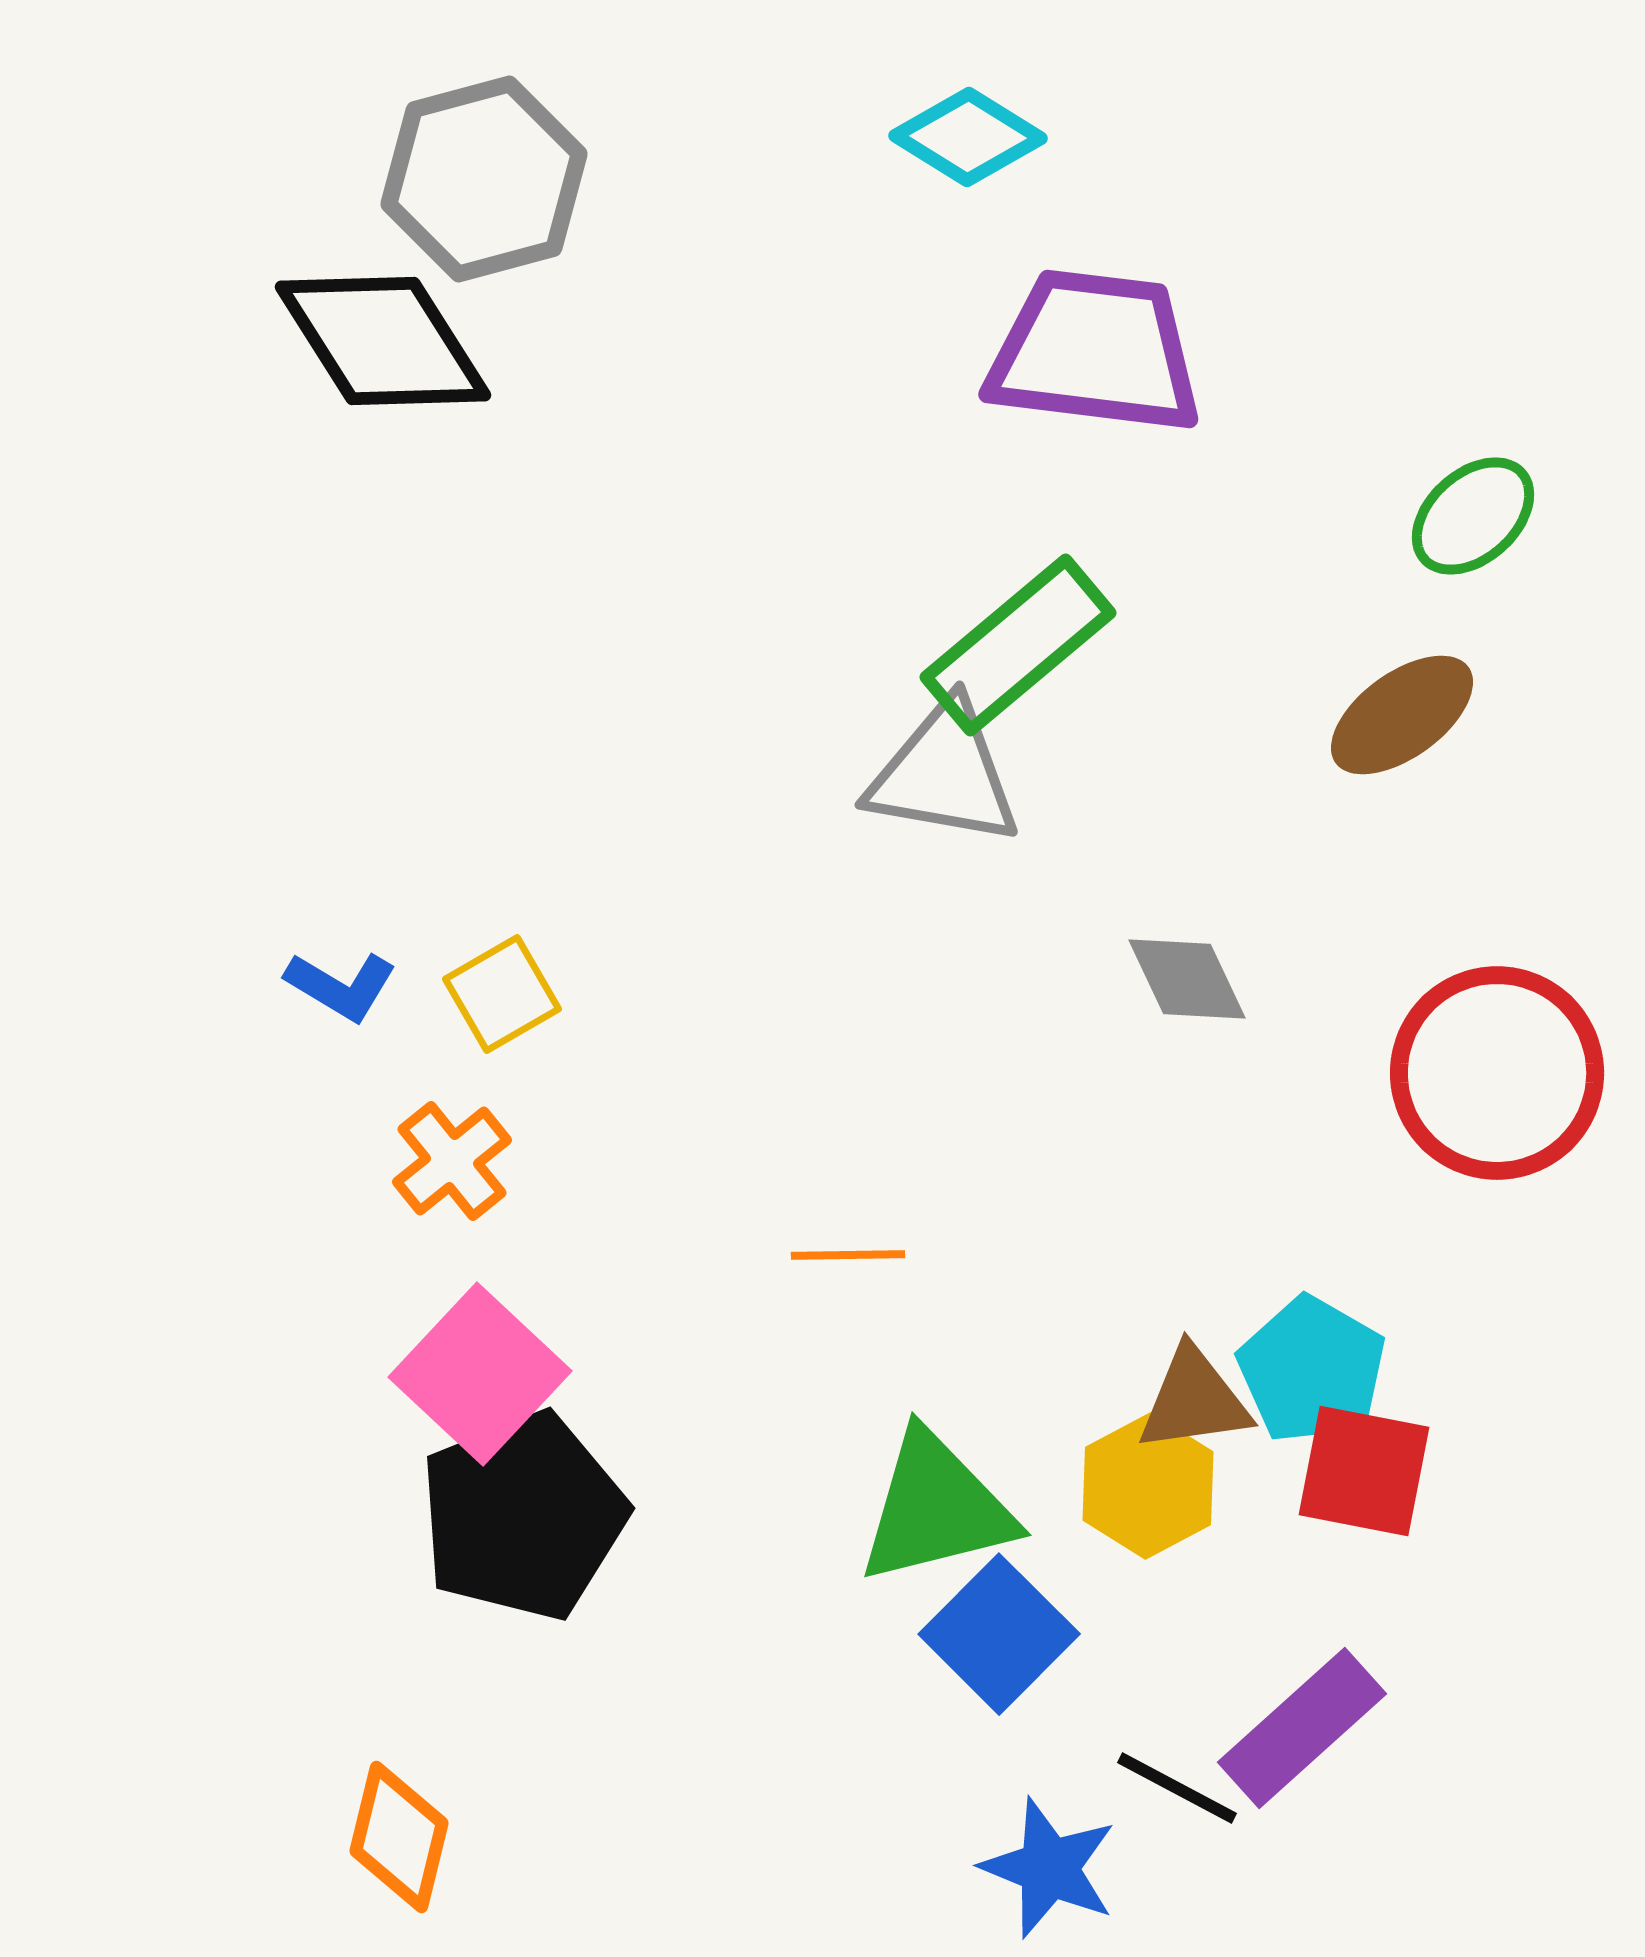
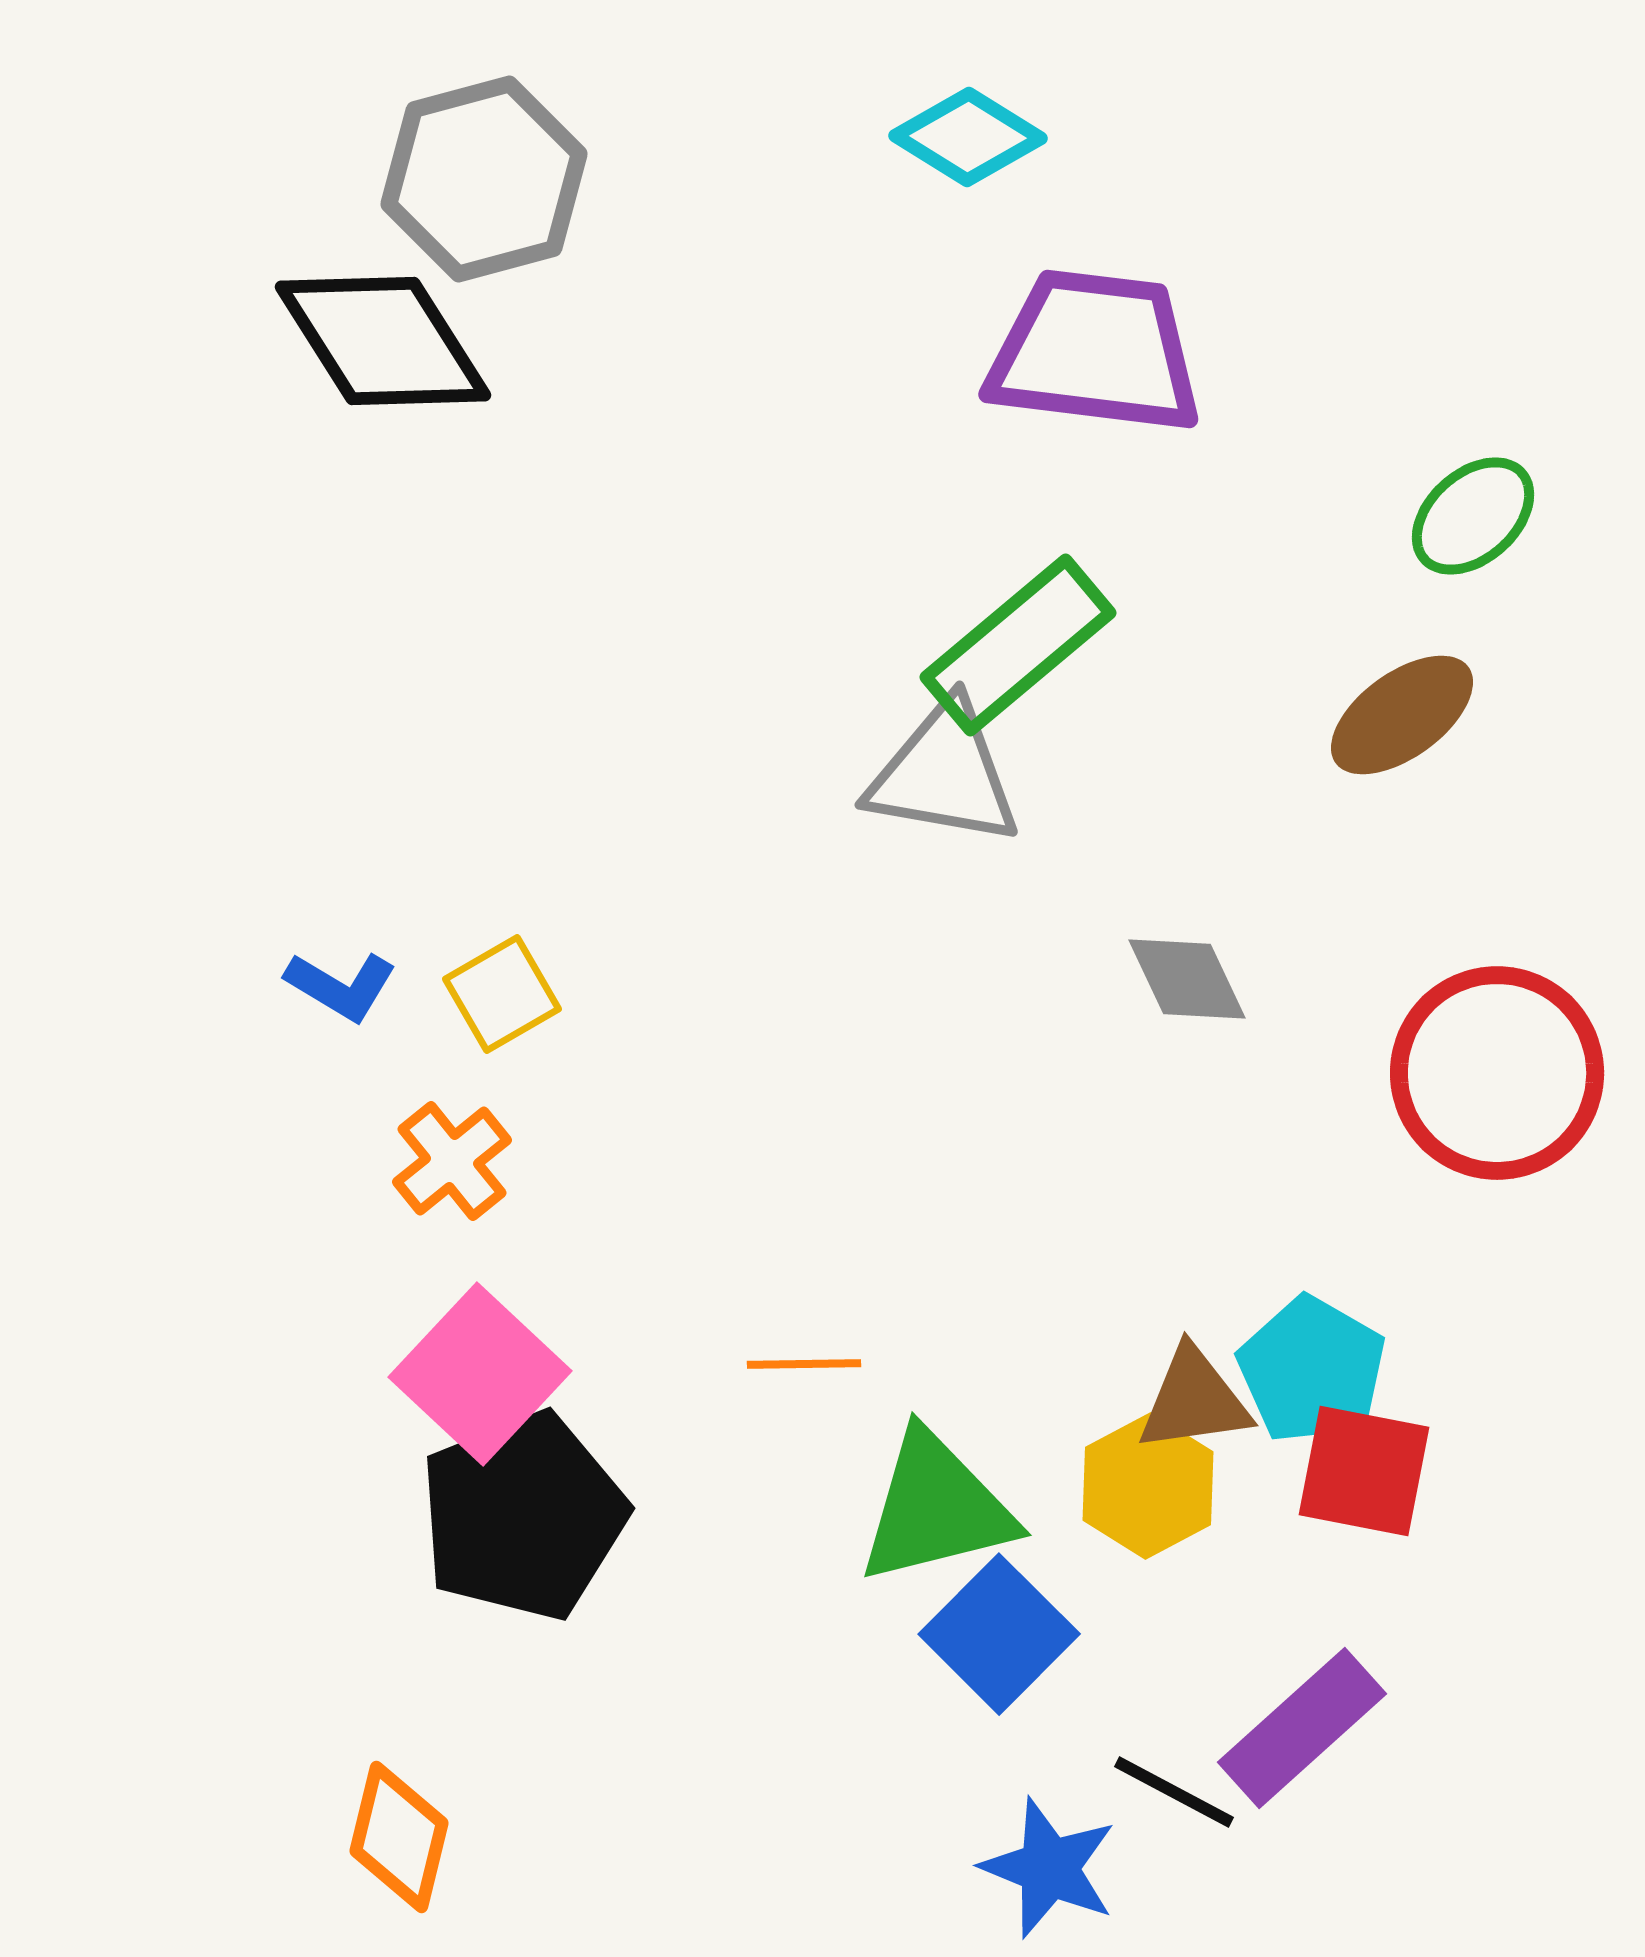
orange line: moved 44 px left, 109 px down
black line: moved 3 px left, 4 px down
